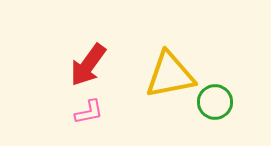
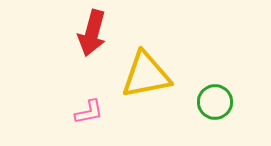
red arrow: moved 4 px right, 32 px up; rotated 21 degrees counterclockwise
yellow triangle: moved 24 px left
